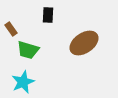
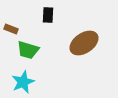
brown rectangle: rotated 32 degrees counterclockwise
